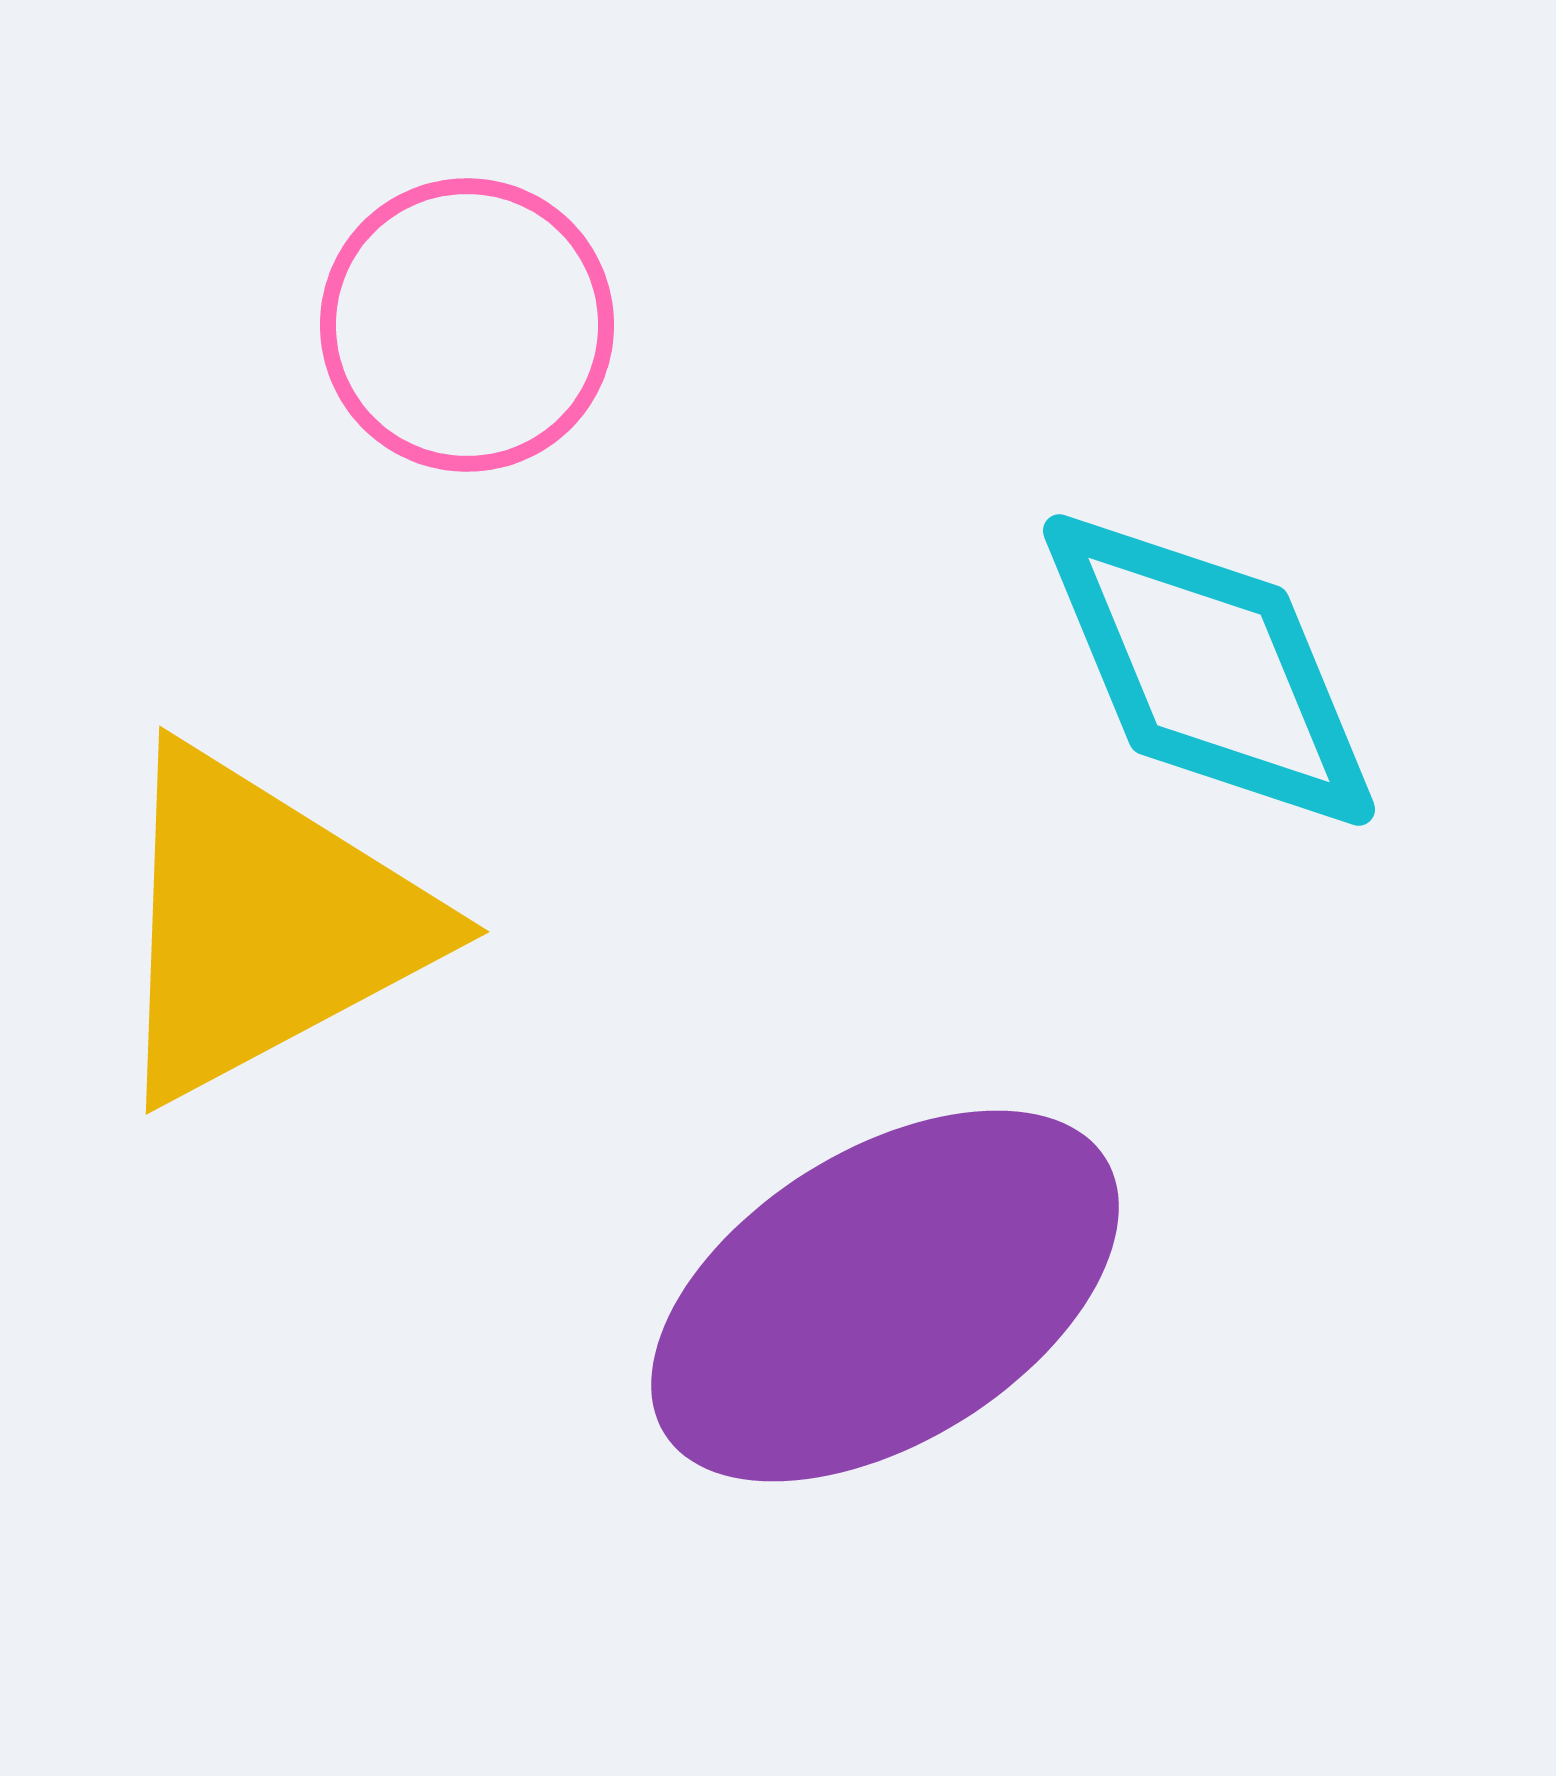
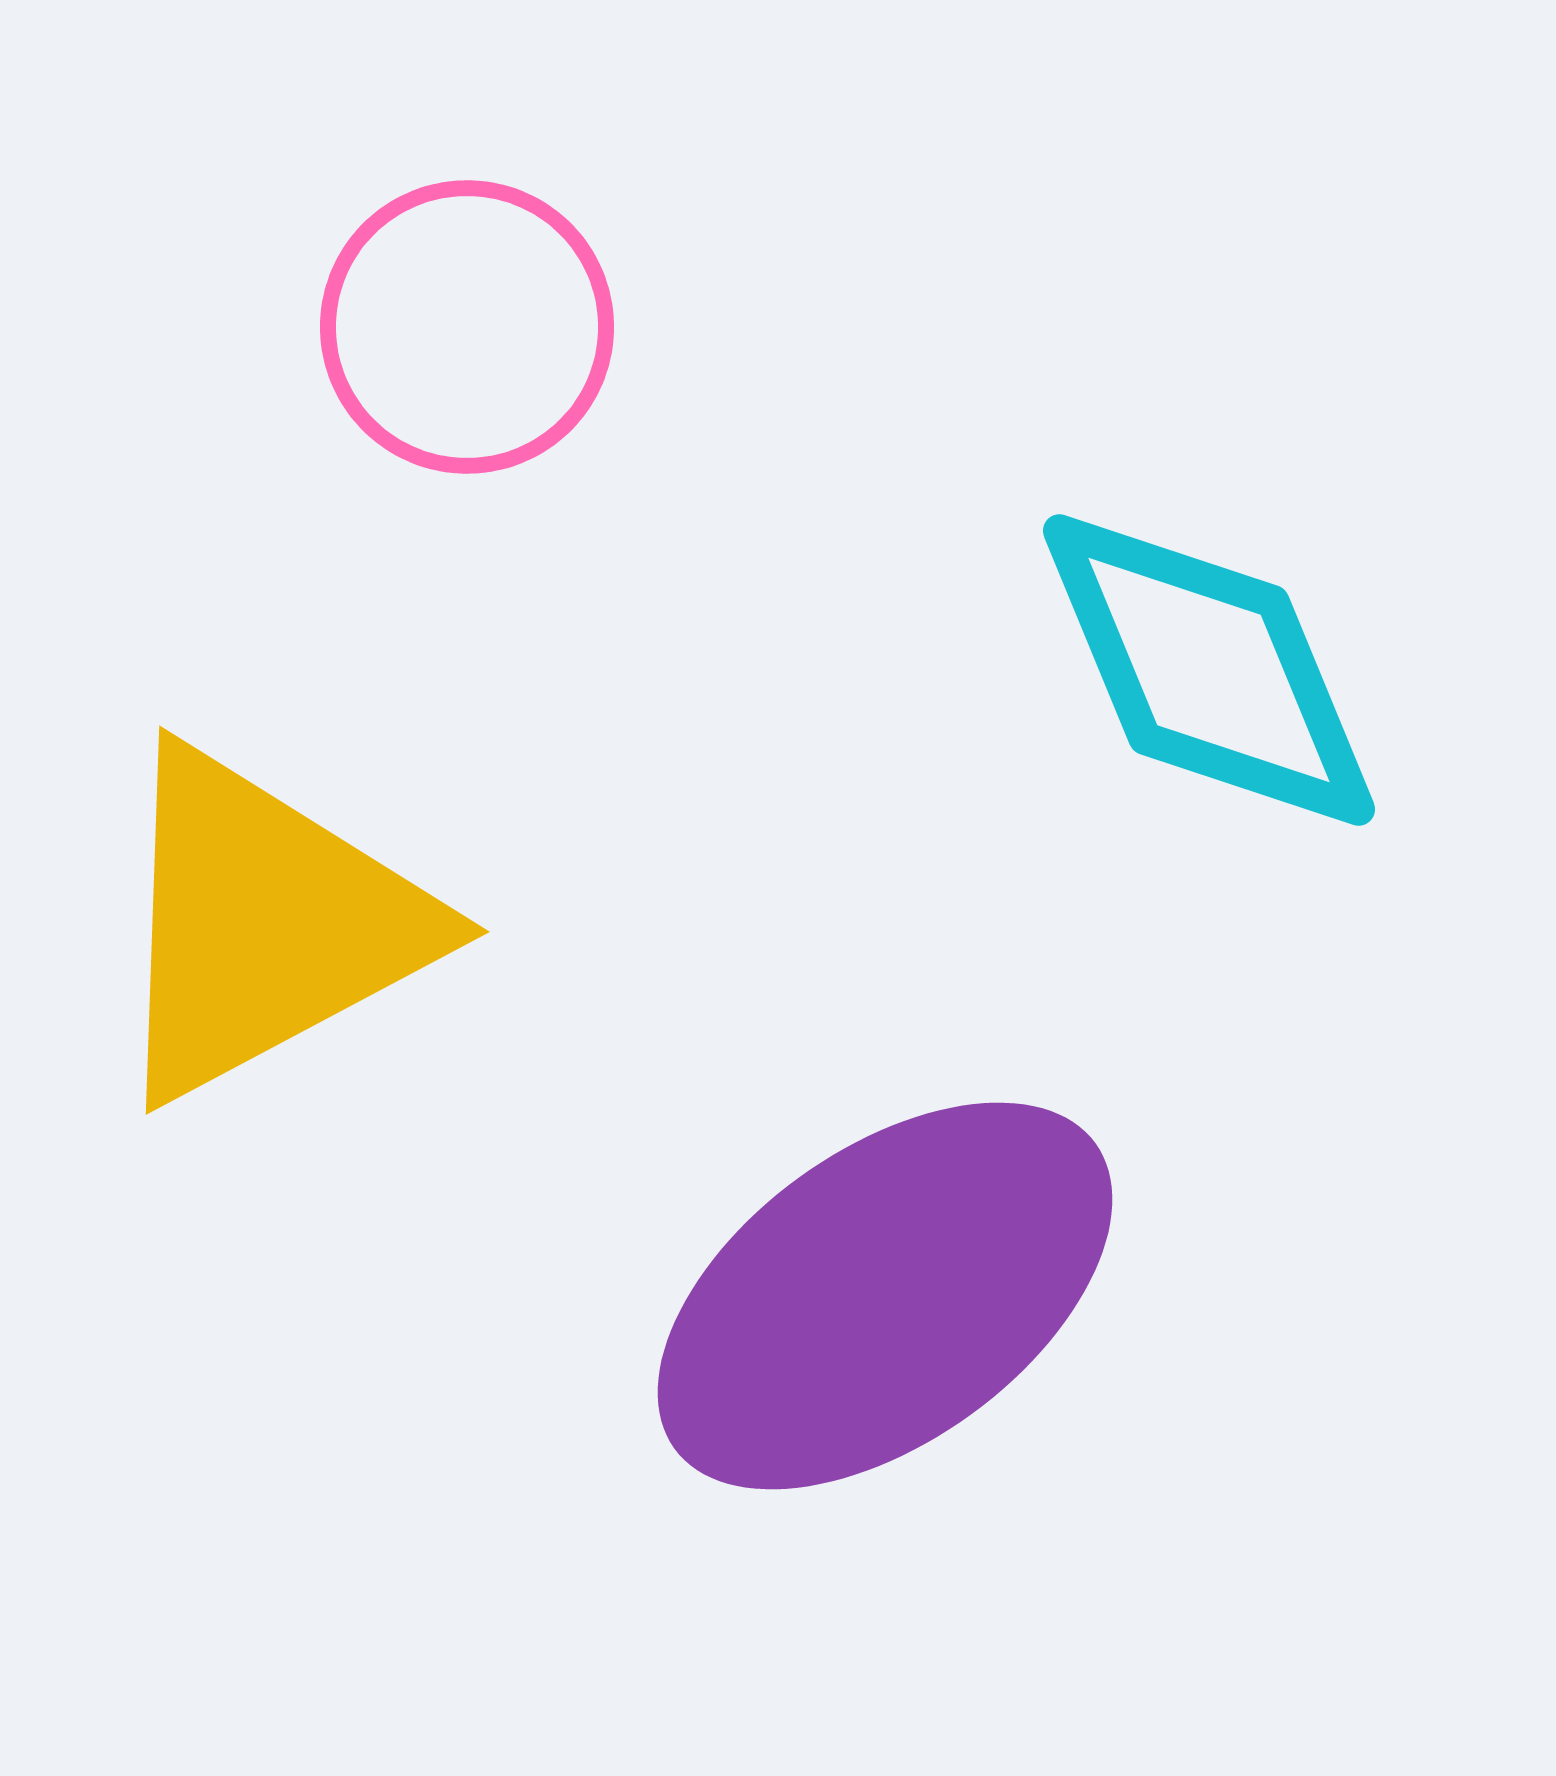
pink circle: moved 2 px down
purple ellipse: rotated 4 degrees counterclockwise
